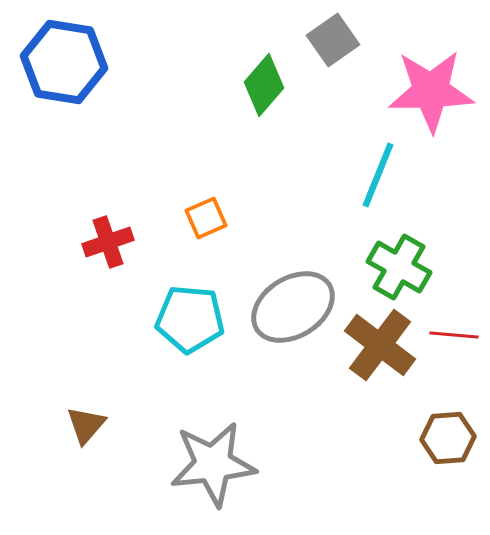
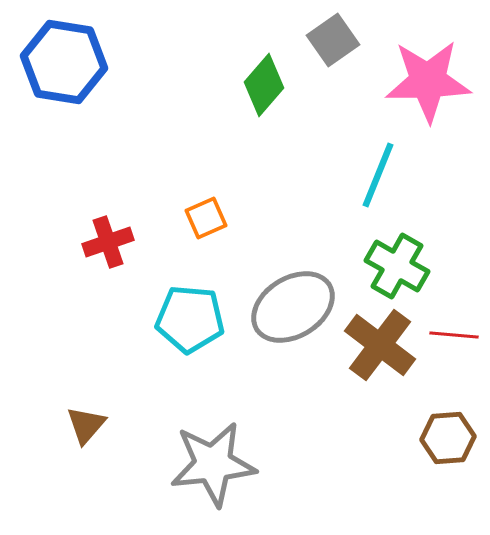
pink star: moved 3 px left, 10 px up
green cross: moved 2 px left, 1 px up
